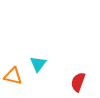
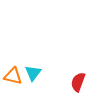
cyan triangle: moved 5 px left, 9 px down
